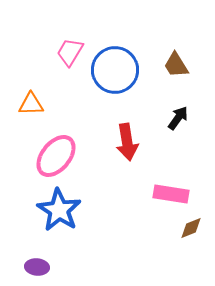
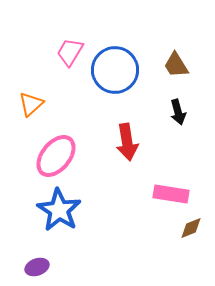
orange triangle: rotated 40 degrees counterclockwise
black arrow: moved 6 px up; rotated 130 degrees clockwise
purple ellipse: rotated 25 degrees counterclockwise
